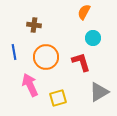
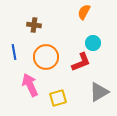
cyan circle: moved 5 px down
red L-shape: rotated 85 degrees clockwise
